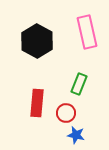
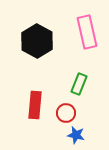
red rectangle: moved 2 px left, 2 px down
